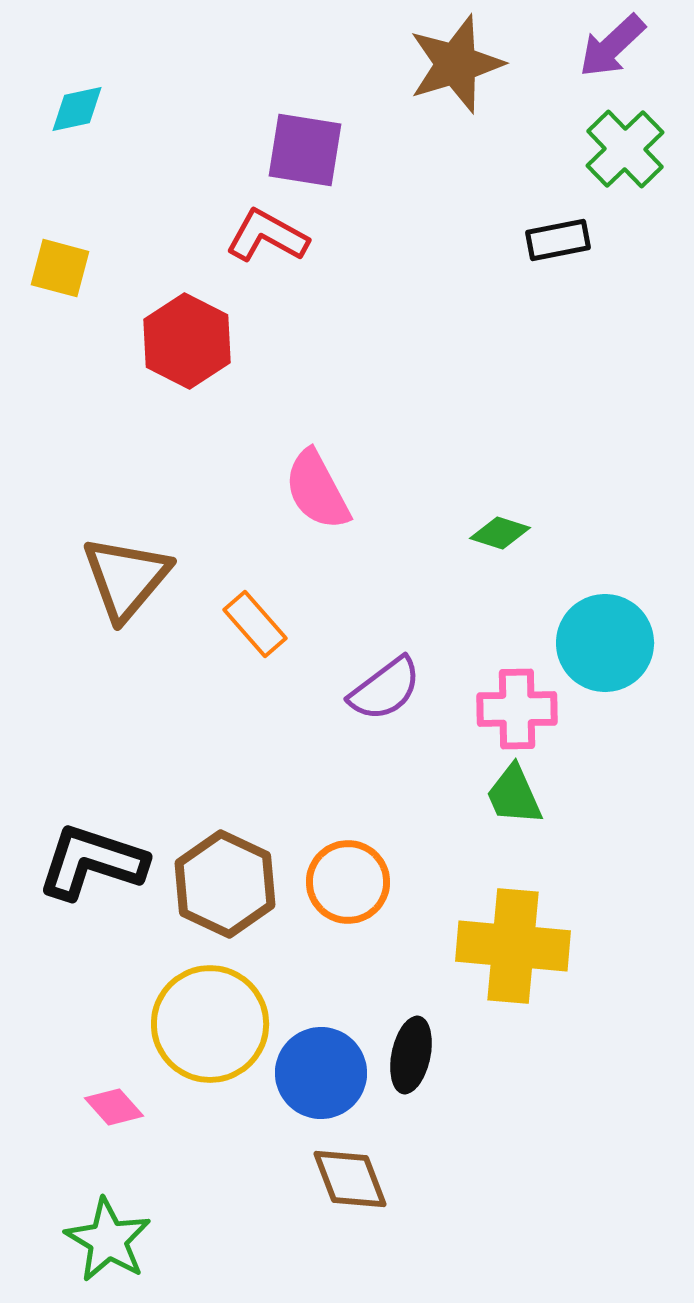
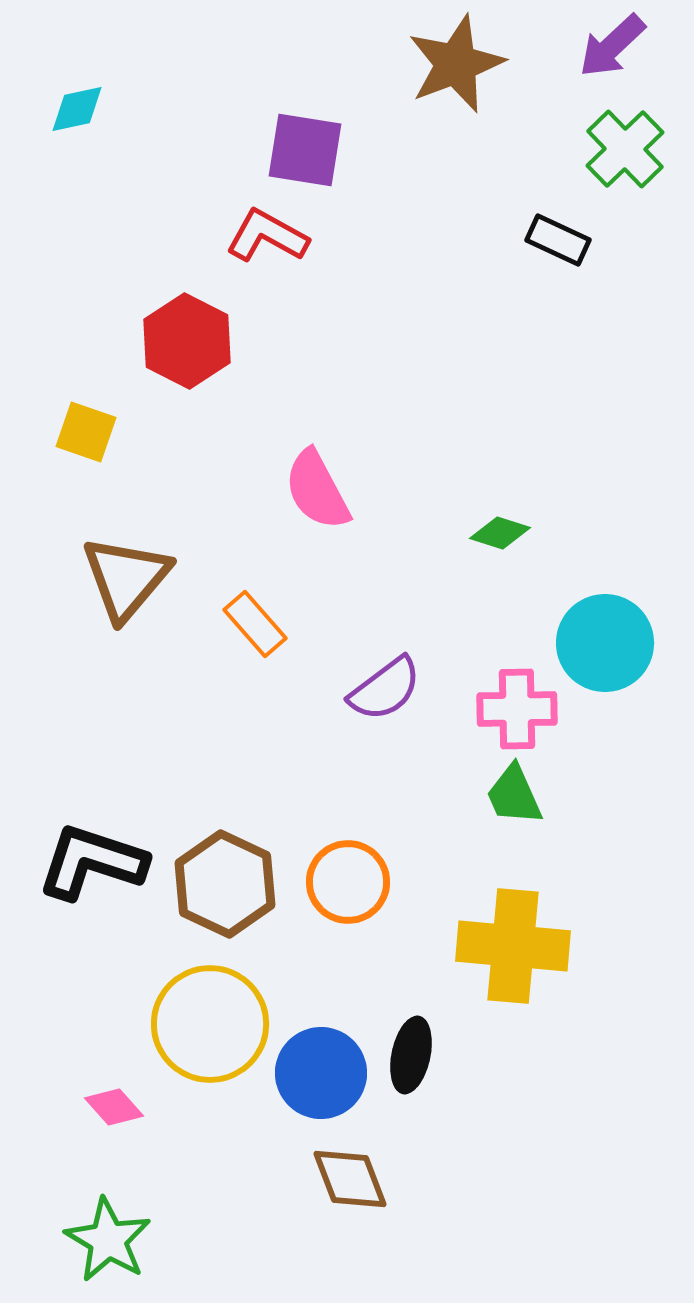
brown star: rotated 4 degrees counterclockwise
black rectangle: rotated 36 degrees clockwise
yellow square: moved 26 px right, 164 px down; rotated 4 degrees clockwise
